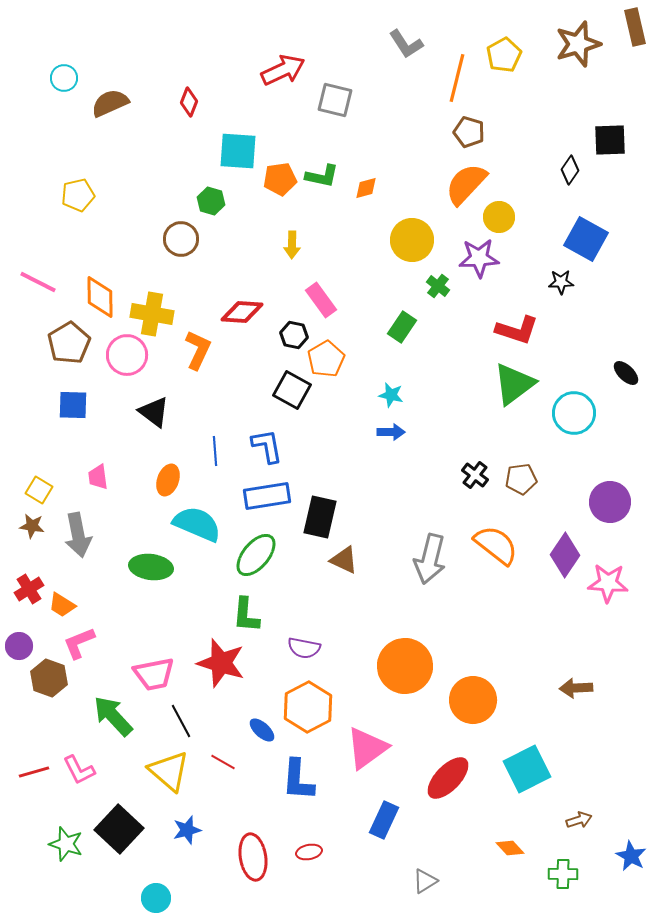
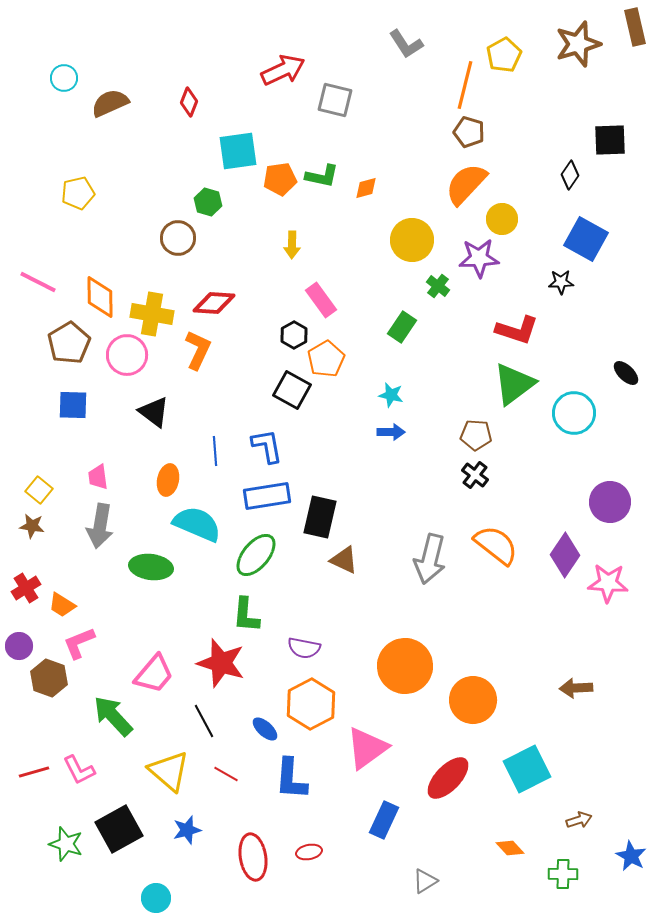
orange line at (457, 78): moved 8 px right, 7 px down
cyan square at (238, 151): rotated 12 degrees counterclockwise
black diamond at (570, 170): moved 5 px down
yellow pentagon at (78, 195): moved 2 px up
green hexagon at (211, 201): moved 3 px left, 1 px down
yellow circle at (499, 217): moved 3 px right, 2 px down
brown circle at (181, 239): moved 3 px left, 1 px up
red diamond at (242, 312): moved 28 px left, 9 px up
black hexagon at (294, 335): rotated 20 degrees clockwise
brown pentagon at (521, 479): moved 45 px left, 44 px up; rotated 12 degrees clockwise
orange ellipse at (168, 480): rotated 8 degrees counterclockwise
yellow square at (39, 490): rotated 8 degrees clockwise
gray arrow at (78, 535): moved 22 px right, 9 px up; rotated 21 degrees clockwise
red cross at (29, 589): moved 3 px left, 1 px up
pink trapezoid at (154, 674): rotated 39 degrees counterclockwise
orange hexagon at (308, 707): moved 3 px right, 3 px up
black line at (181, 721): moved 23 px right
blue ellipse at (262, 730): moved 3 px right, 1 px up
red line at (223, 762): moved 3 px right, 12 px down
blue L-shape at (298, 780): moved 7 px left, 1 px up
black square at (119, 829): rotated 18 degrees clockwise
